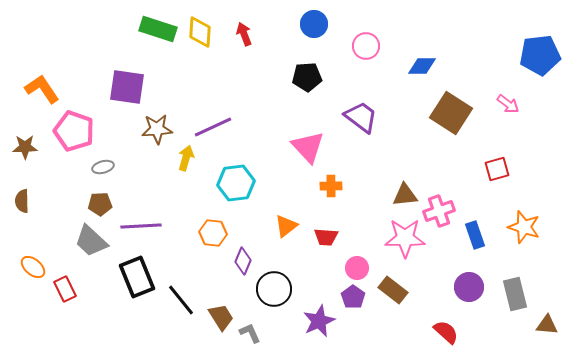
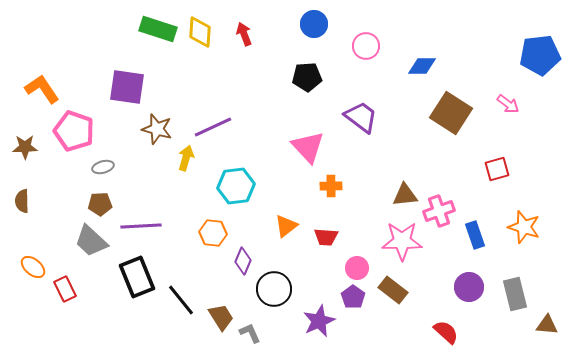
brown star at (157, 129): rotated 20 degrees clockwise
cyan hexagon at (236, 183): moved 3 px down
pink star at (405, 238): moved 3 px left, 3 px down
